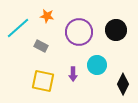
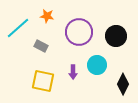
black circle: moved 6 px down
purple arrow: moved 2 px up
